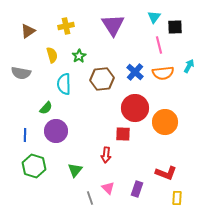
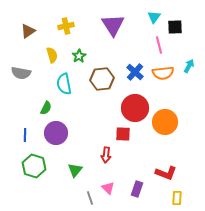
cyan semicircle: rotated 10 degrees counterclockwise
green semicircle: rotated 16 degrees counterclockwise
purple circle: moved 2 px down
